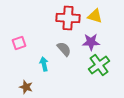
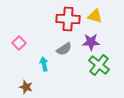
red cross: moved 1 px down
pink square: rotated 24 degrees counterclockwise
gray semicircle: rotated 98 degrees clockwise
green cross: rotated 15 degrees counterclockwise
